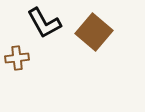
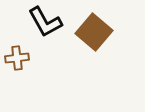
black L-shape: moved 1 px right, 1 px up
